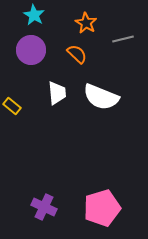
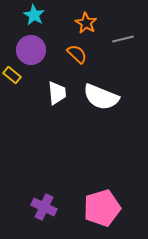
yellow rectangle: moved 31 px up
